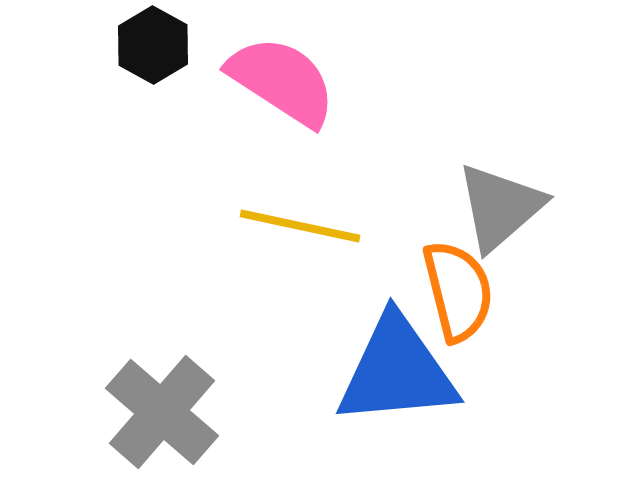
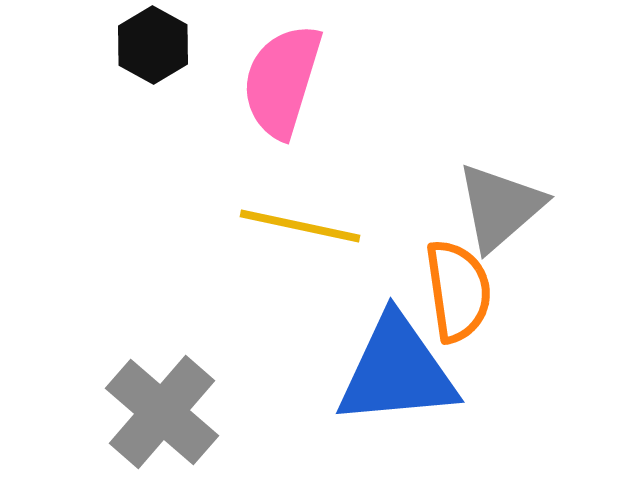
pink semicircle: rotated 106 degrees counterclockwise
orange semicircle: rotated 6 degrees clockwise
